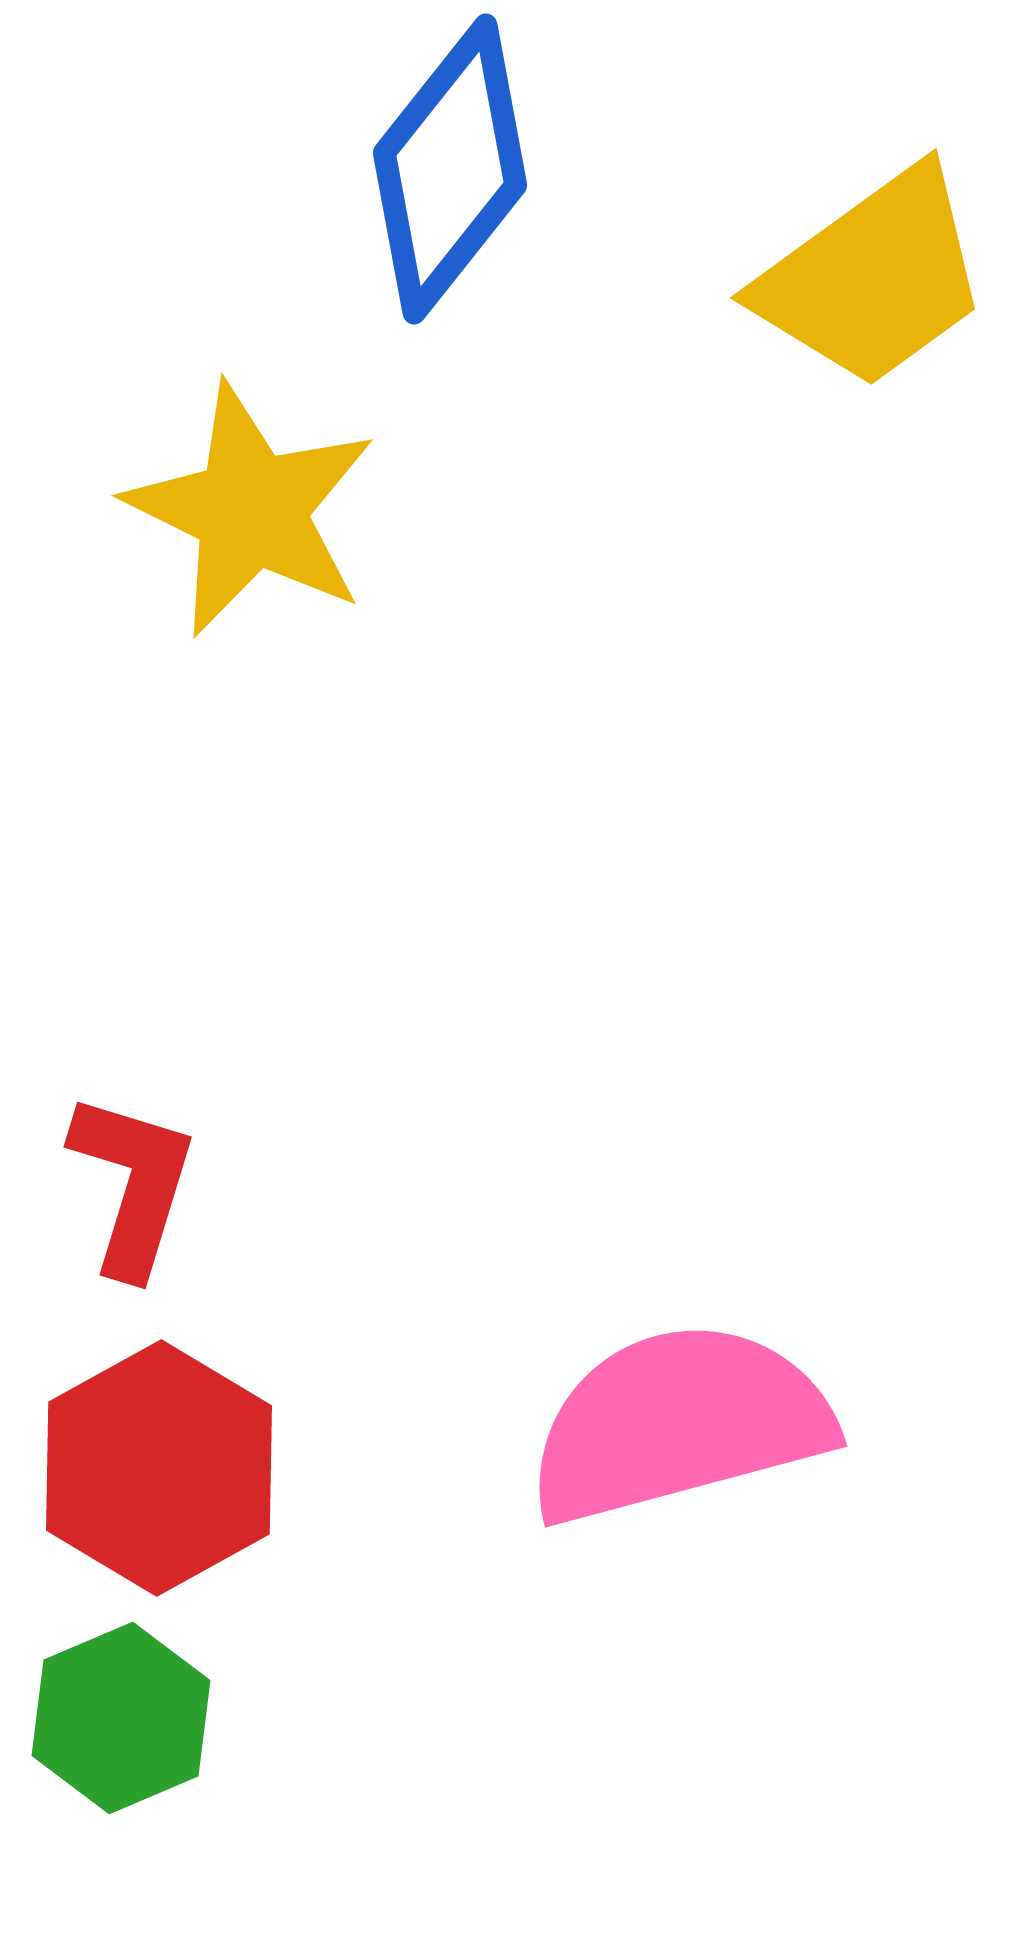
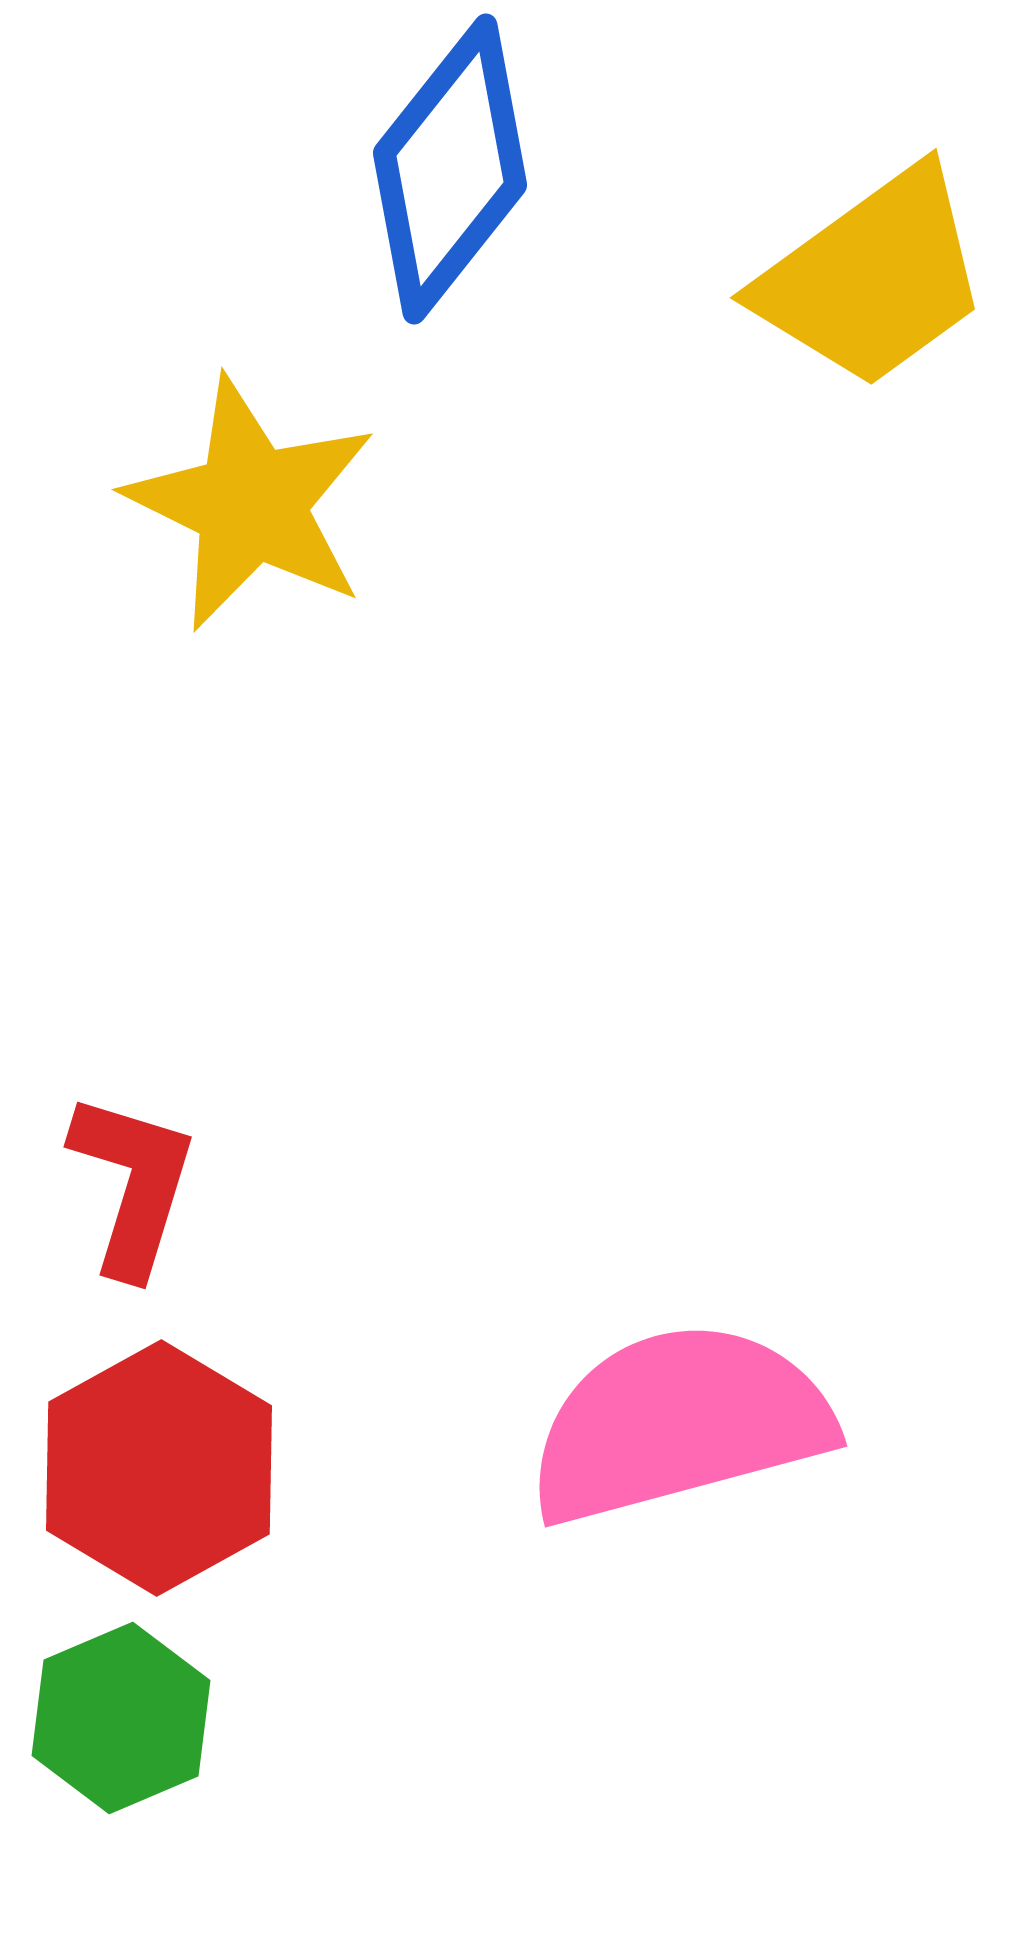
yellow star: moved 6 px up
